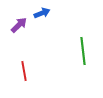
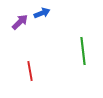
purple arrow: moved 1 px right, 3 px up
red line: moved 6 px right
